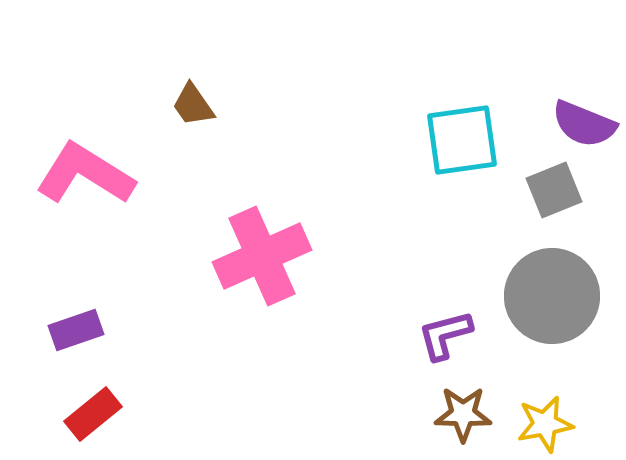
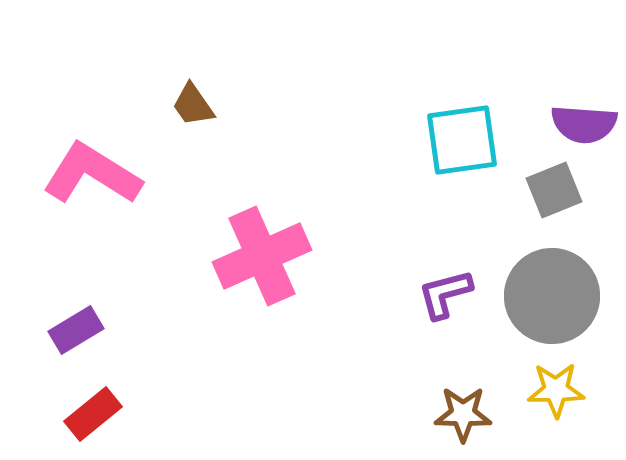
purple semicircle: rotated 18 degrees counterclockwise
pink L-shape: moved 7 px right
purple rectangle: rotated 12 degrees counterclockwise
purple L-shape: moved 41 px up
yellow star: moved 11 px right, 34 px up; rotated 10 degrees clockwise
